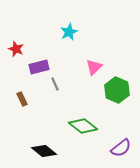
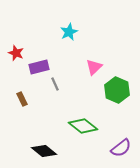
red star: moved 4 px down
